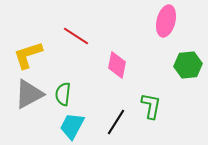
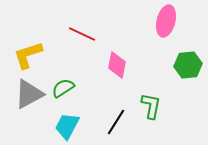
red line: moved 6 px right, 2 px up; rotated 8 degrees counterclockwise
green semicircle: moved 6 px up; rotated 50 degrees clockwise
cyan trapezoid: moved 5 px left
